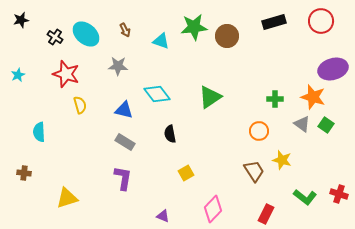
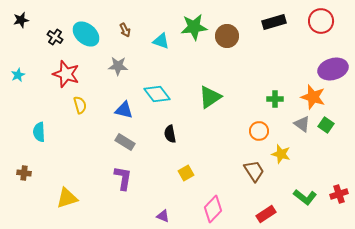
yellow star: moved 1 px left, 6 px up
red cross: rotated 36 degrees counterclockwise
red rectangle: rotated 30 degrees clockwise
